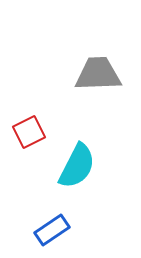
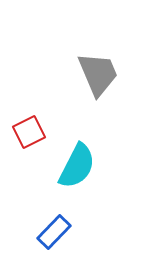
gray trapezoid: rotated 69 degrees clockwise
blue rectangle: moved 2 px right, 2 px down; rotated 12 degrees counterclockwise
